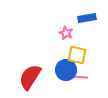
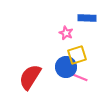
blue rectangle: rotated 12 degrees clockwise
yellow square: rotated 30 degrees counterclockwise
blue circle: moved 3 px up
pink line: rotated 18 degrees clockwise
